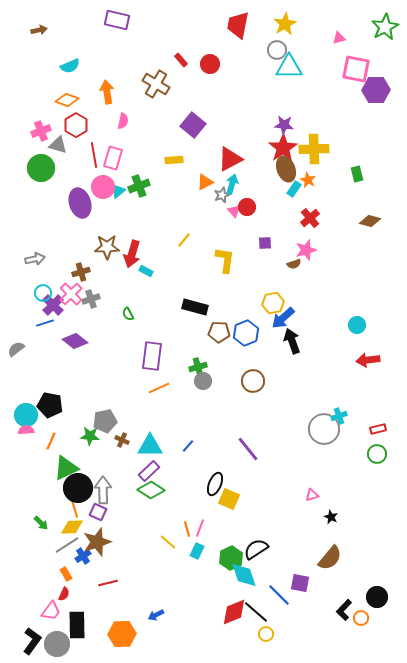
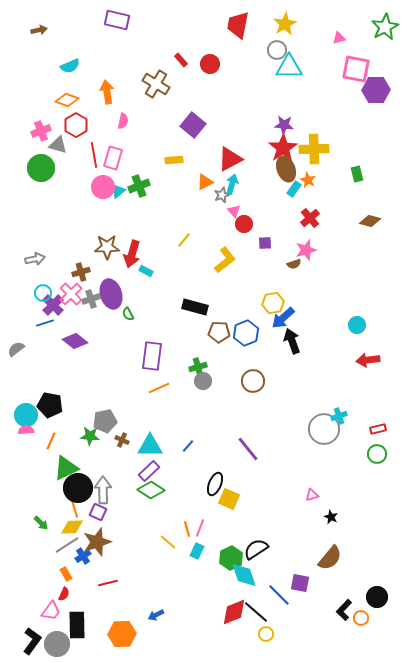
purple ellipse at (80, 203): moved 31 px right, 91 px down
red circle at (247, 207): moved 3 px left, 17 px down
yellow L-shape at (225, 260): rotated 44 degrees clockwise
